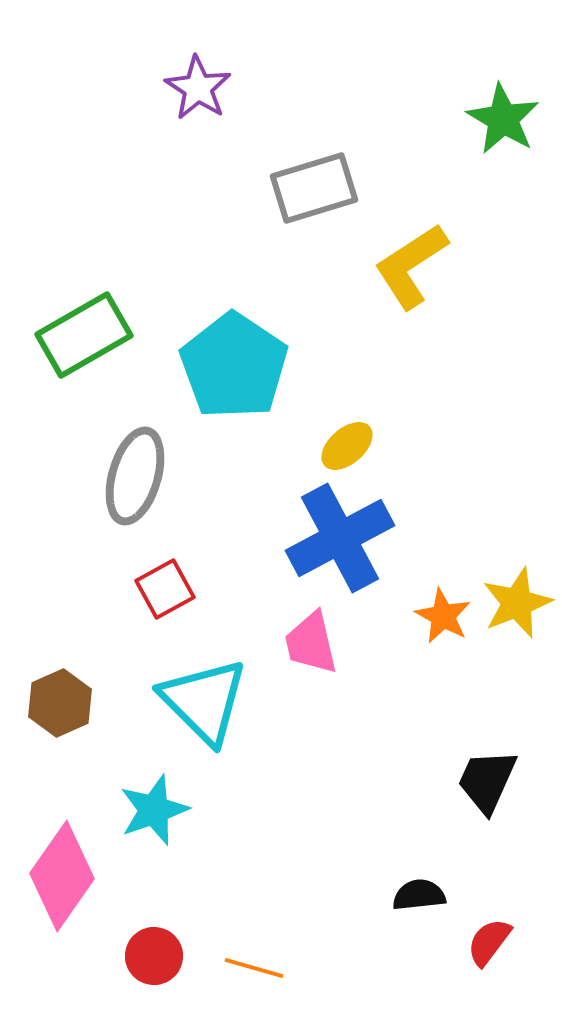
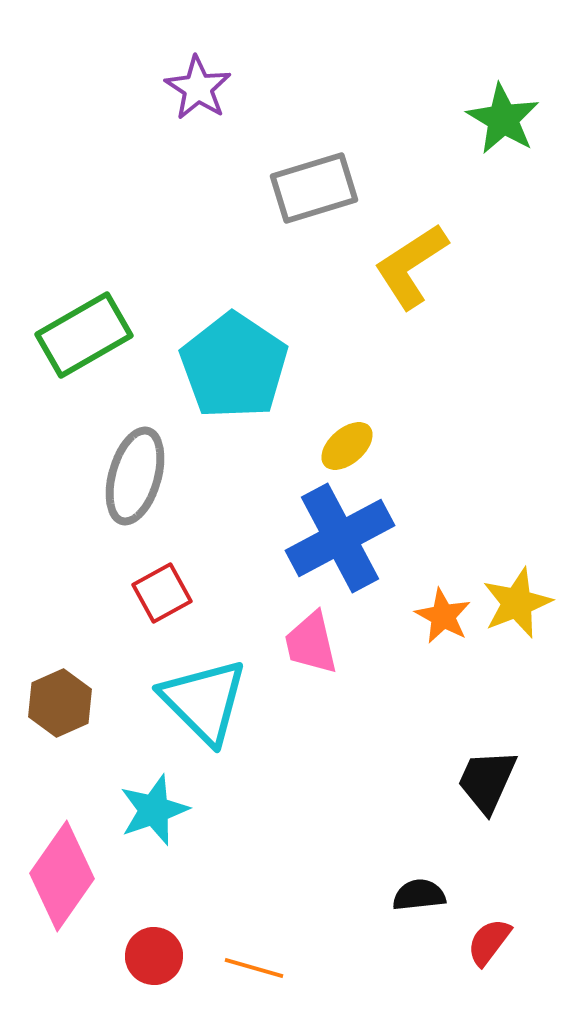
red square: moved 3 px left, 4 px down
